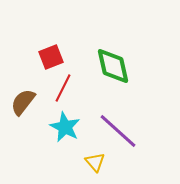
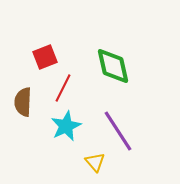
red square: moved 6 px left
brown semicircle: rotated 36 degrees counterclockwise
cyan star: moved 1 px right, 1 px up; rotated 20 degrees clockwise
purple line: rotated 15 degrees clockwise
